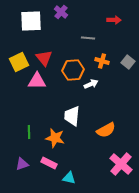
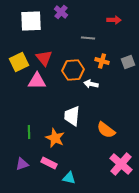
gray square: rotated 32 degrees clockwise
white arrow: rotated 144 degrees counterclockwise
orange semicircle: rotated 66 degrees clockwise
orange star: rotated 12 degrees clockwise
